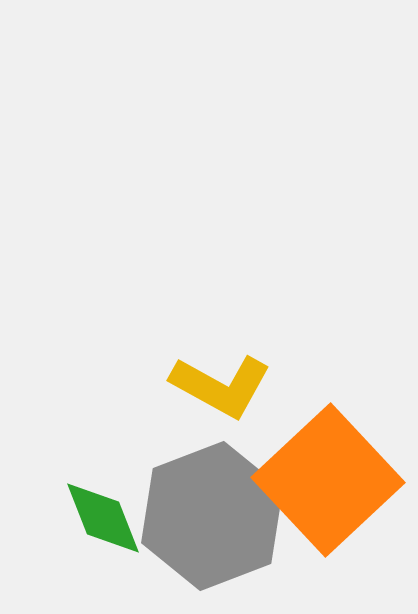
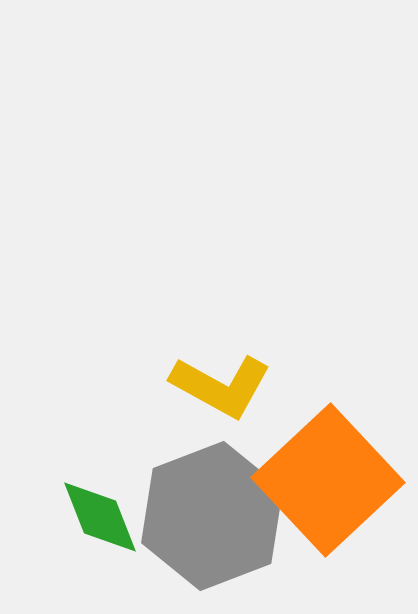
green diamond: moved 3 px left, 1 px up
